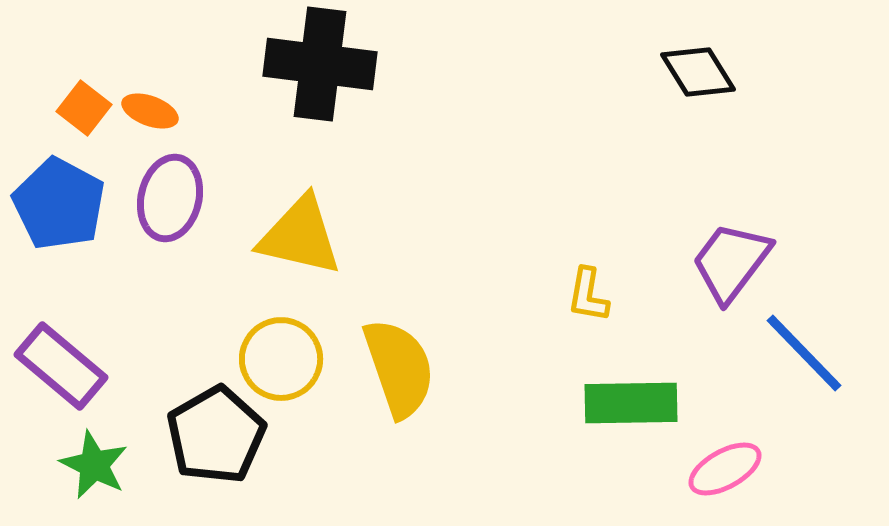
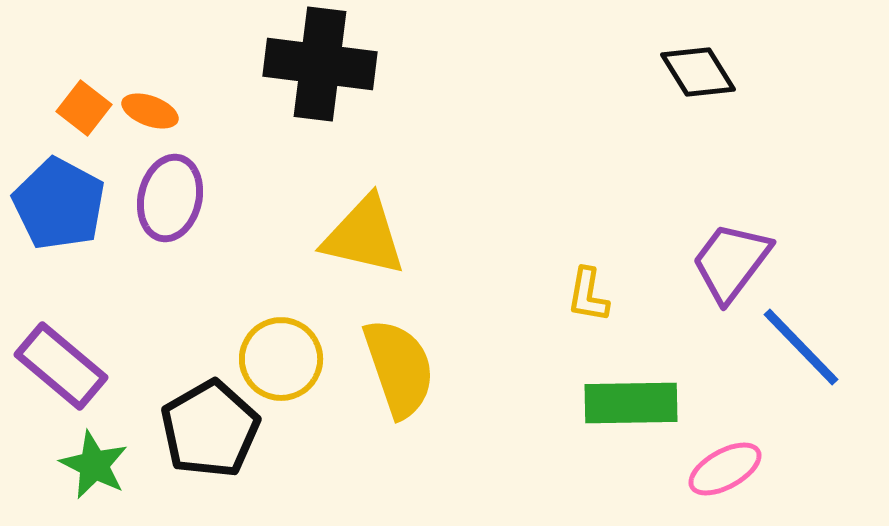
yellow triangle: moved 64 px right
blue line: moved 3 px left, 6 px up
black pentagon: moved 6 px left, 6 px up
